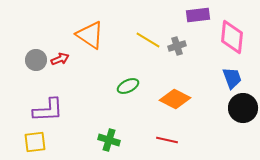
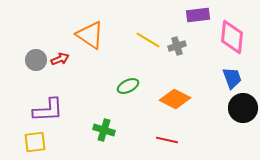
green cross: moved 5 px left, 10 px up
